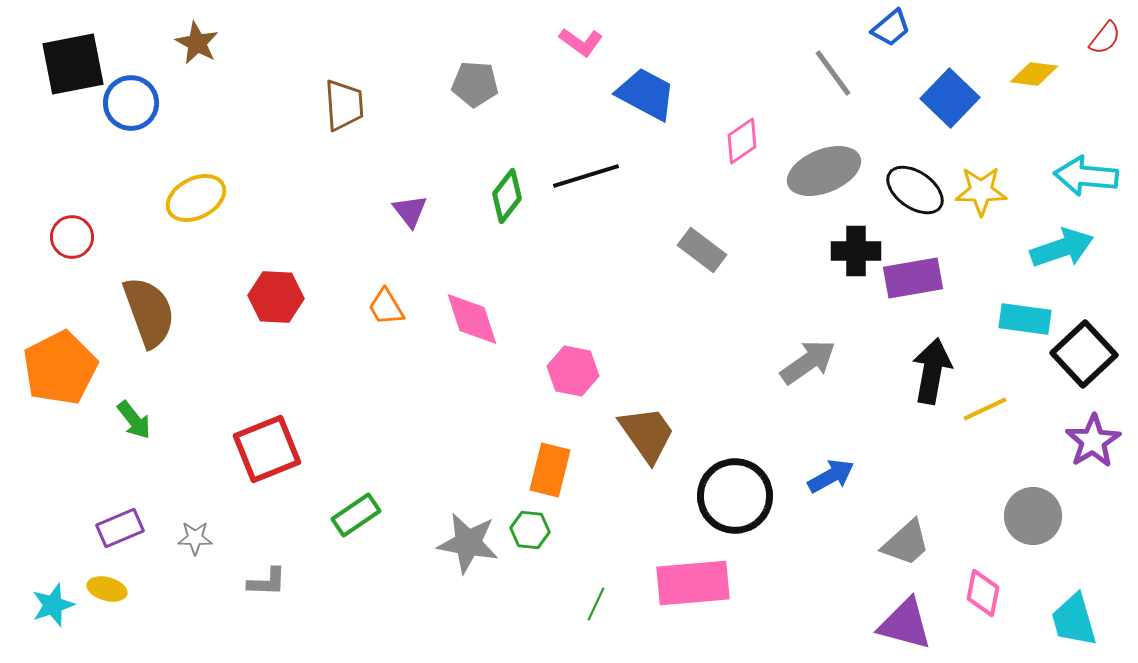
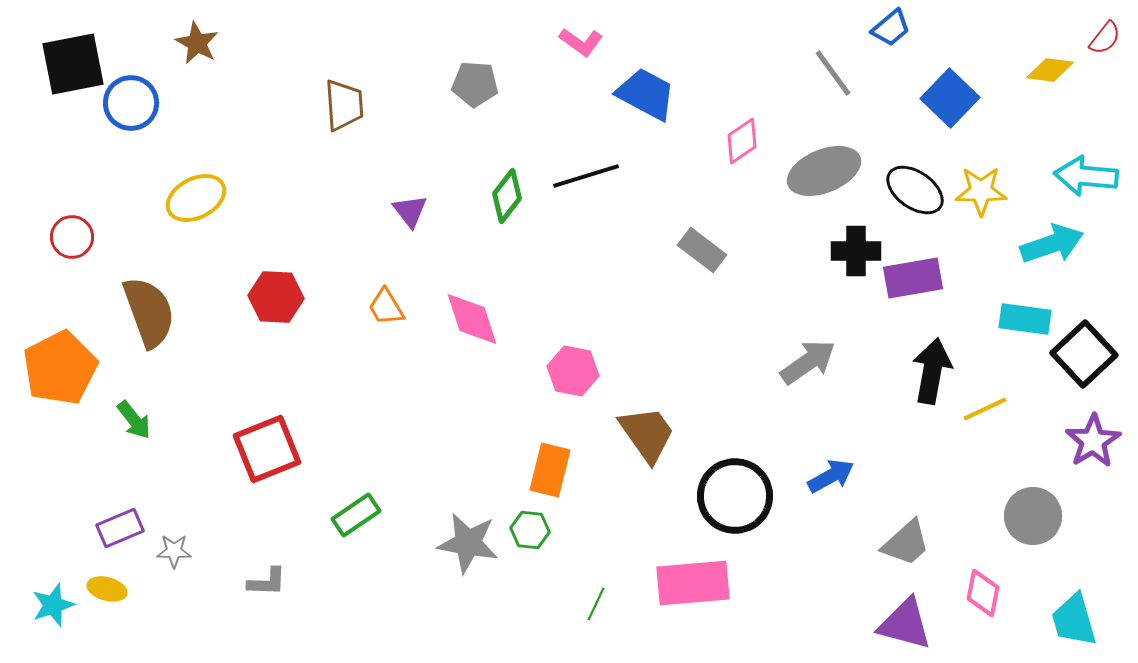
yellow diamond at (1034, 74): moved 16 px right, 4 px up
cyan arrow at (1062, 248): moved 10 px left, 4 px up
gray star at (195, 538): moved 21 px left, 13 px down
